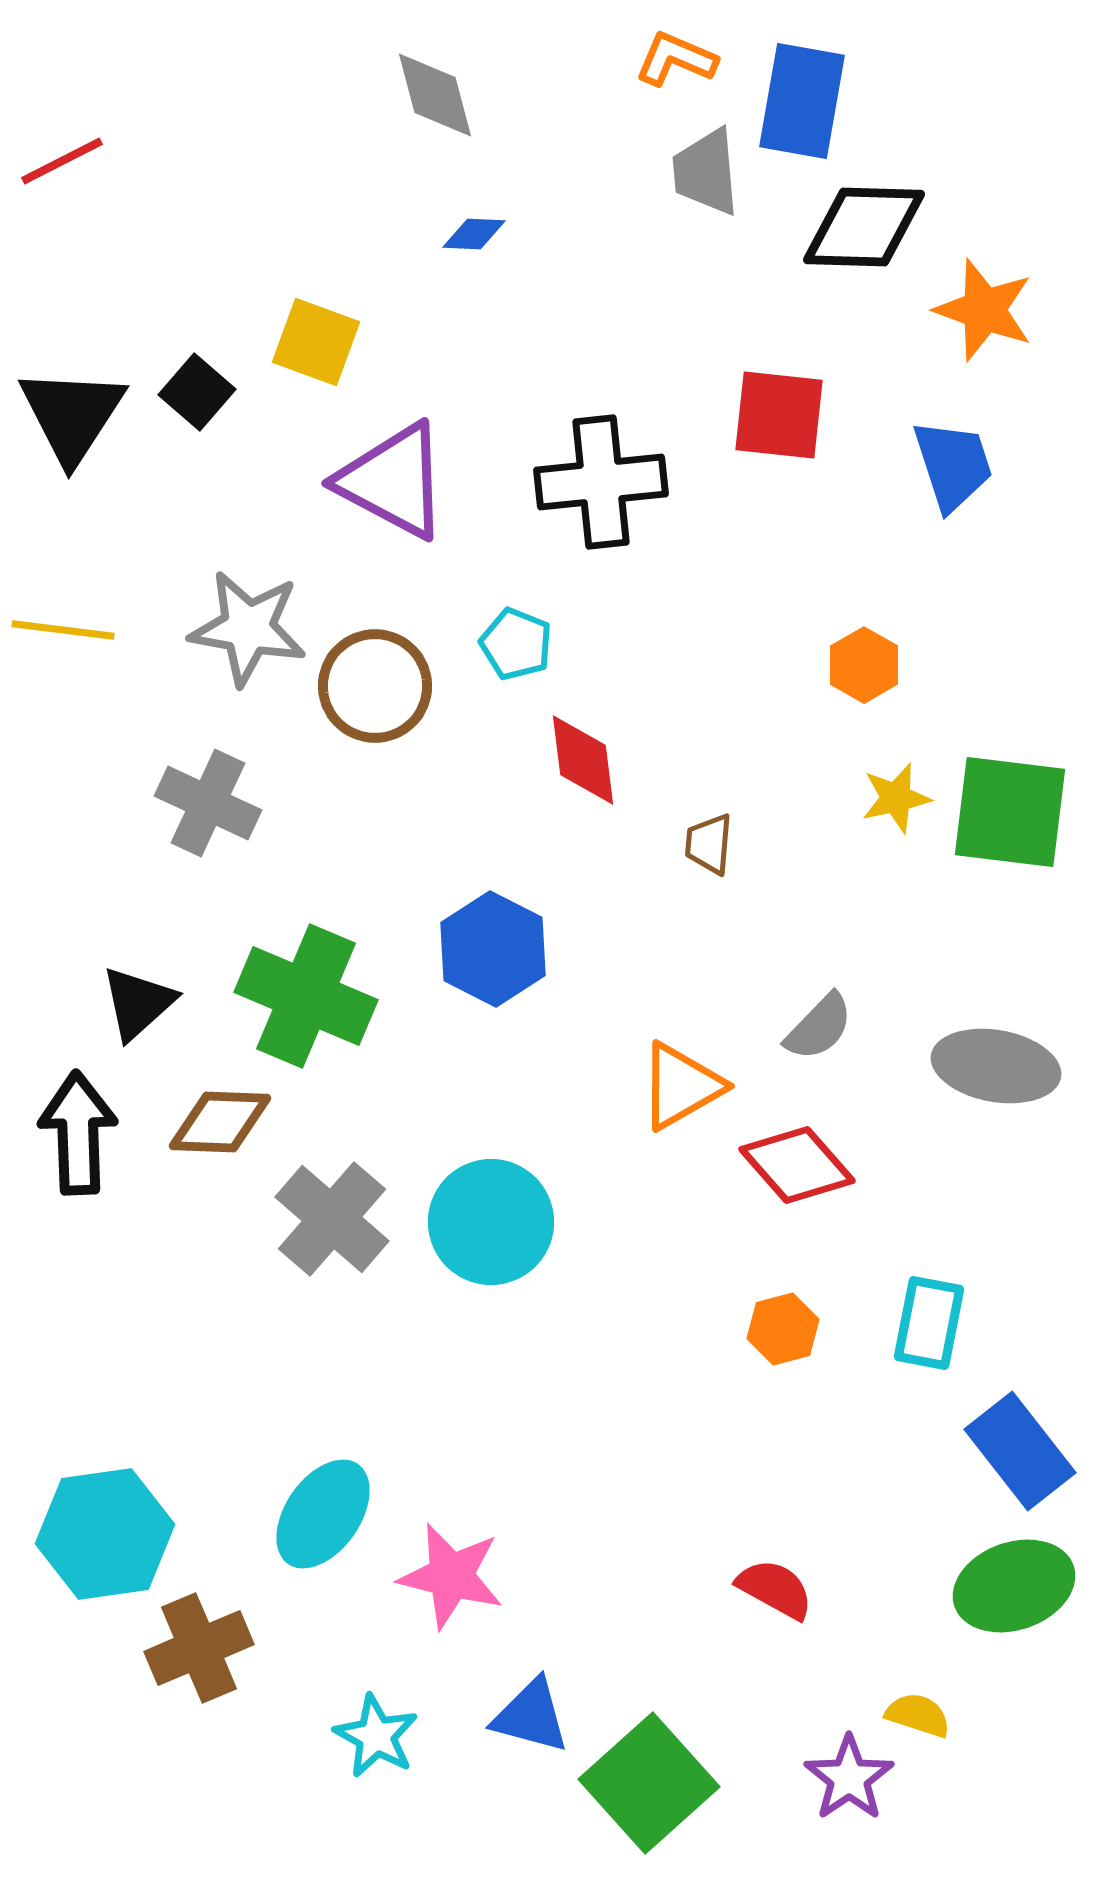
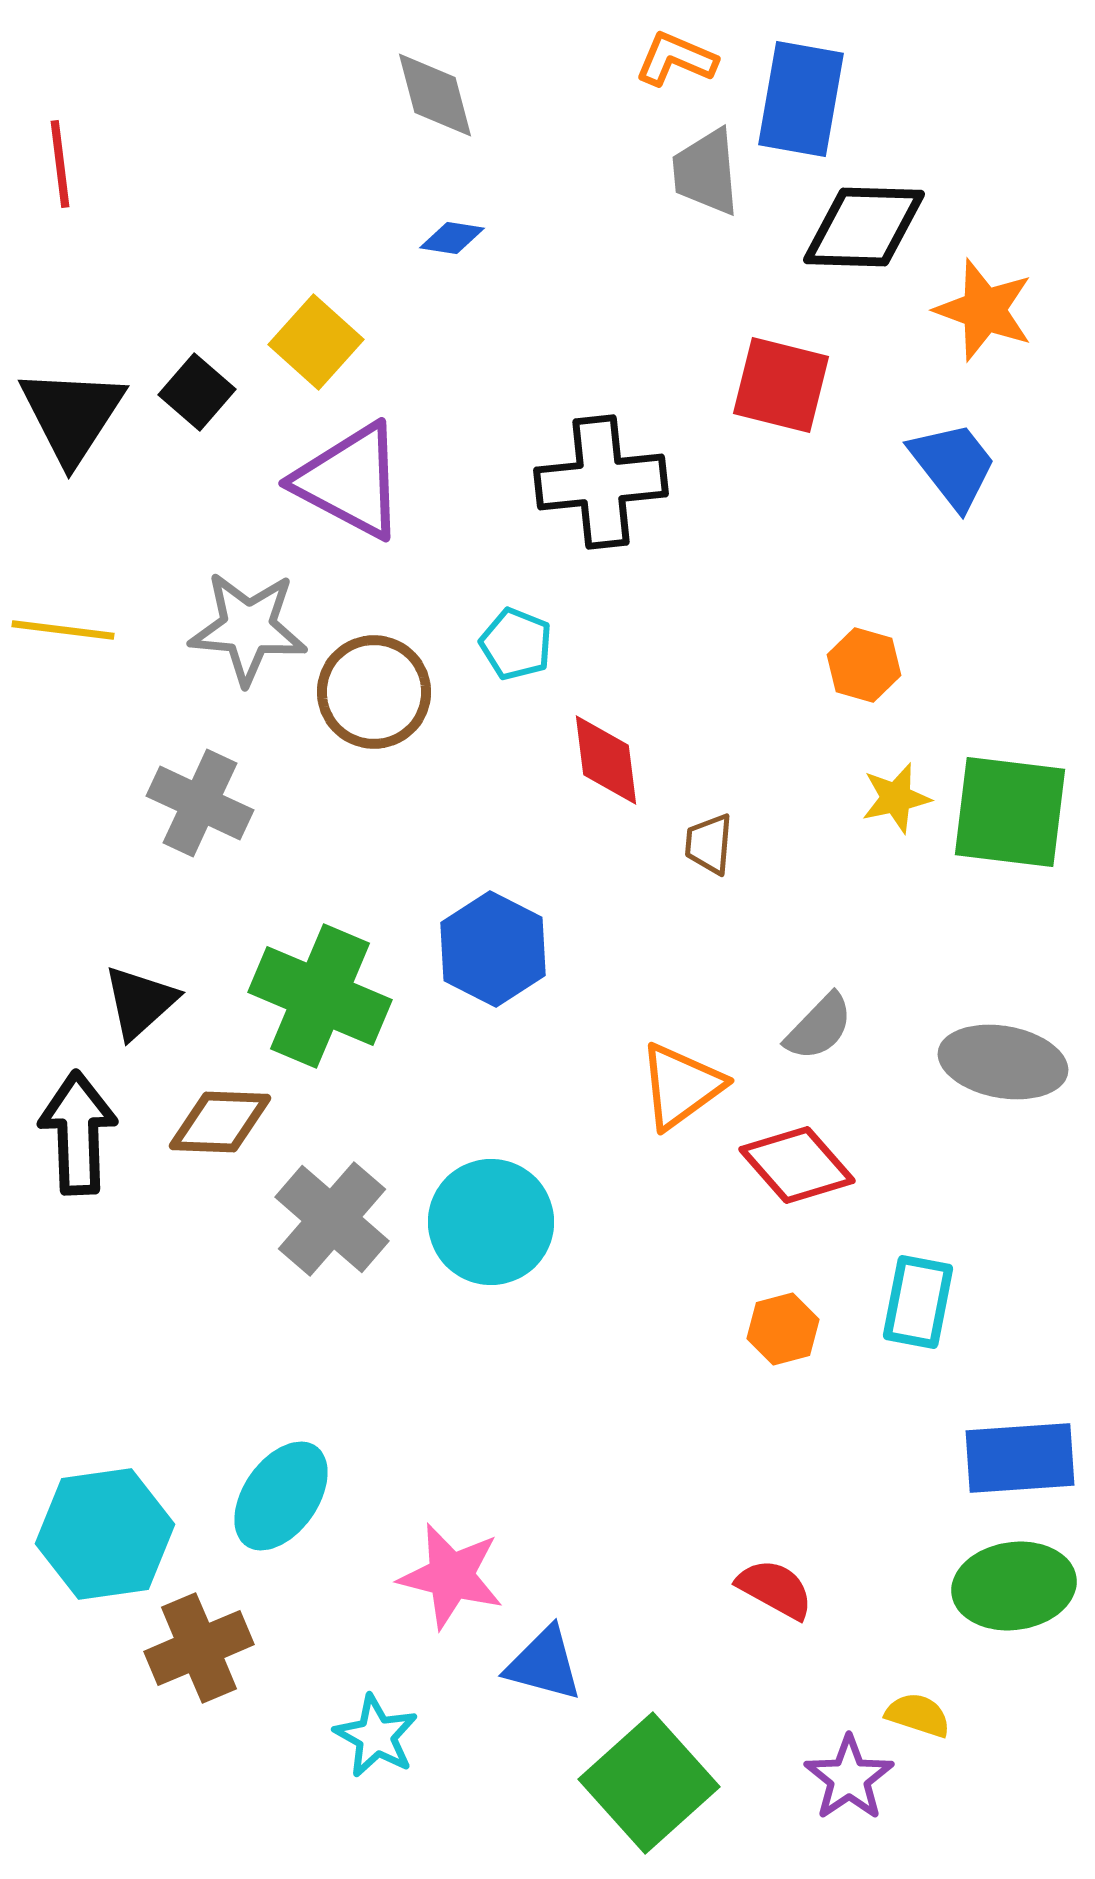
blue rectangle at (802, 101): moved 1 px left, 2 px up
red line at (62, 161): moved 2 px left, 3 px down; rotated 70 degrees counterclockwise
blue diamond at (474, 234): moved 22 px left, 4 px down; rotated 6 degrees clockwise
yellow square at (316, 342): rotated 22 degrees clockwise
red square at (779, 415): moved 2 px right, 30 px up; rotated 8 degrees clockwise
blue trapezoid at (953, 465): rotated 20 degrees counterclockwise
purple triangle at (393, 481): moved 43 px left
gray star at (248, 628): rotated 5 degrees counterclockwise
orange hexagon at (864, 665): rotated 14 degrees counterclockwise
brown circle at (375, 686): moved 1 px left, 6 px down
red diamond at (583, 760): moved 23 px right
gray cross at (208, 803): moved 8 px left
green cross at (306, 996): moved 14 px right
black triangle at (138, 1003): moved 2 px right, 1 px up
gray ellipse at (996, 1066): moved 7 px right, 4 px up
orange triangle at (681, 1086): rotated 6 degrees counterclockwise
cyan rectangle at (929, 1323): moved 11 px left, 21 px up
blue rectangle at (1020, 1451): moved 7 px down; rotated 56 degrees counterclockwise
cyan ellipse at (323, 1514): moved 42 px left, 18 px up
green ellipse at (1014, 1586): rotated 11 degrees clockwise
blue triangle at (531, 1716): moved 13 px right, 52 px up
